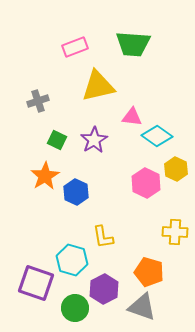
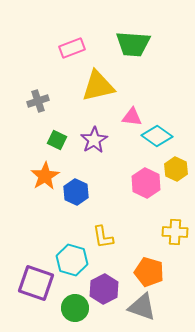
pink rectangle: moved 3 px left, 1 px down
